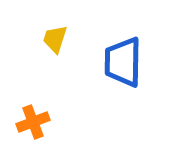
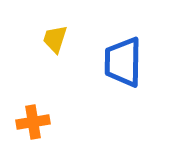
orange cross: rotated 12 degrees clockwise
